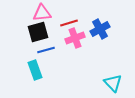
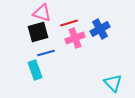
pink triangle: rotated 24 degrees clockwise
blue line: moved 3 px down
